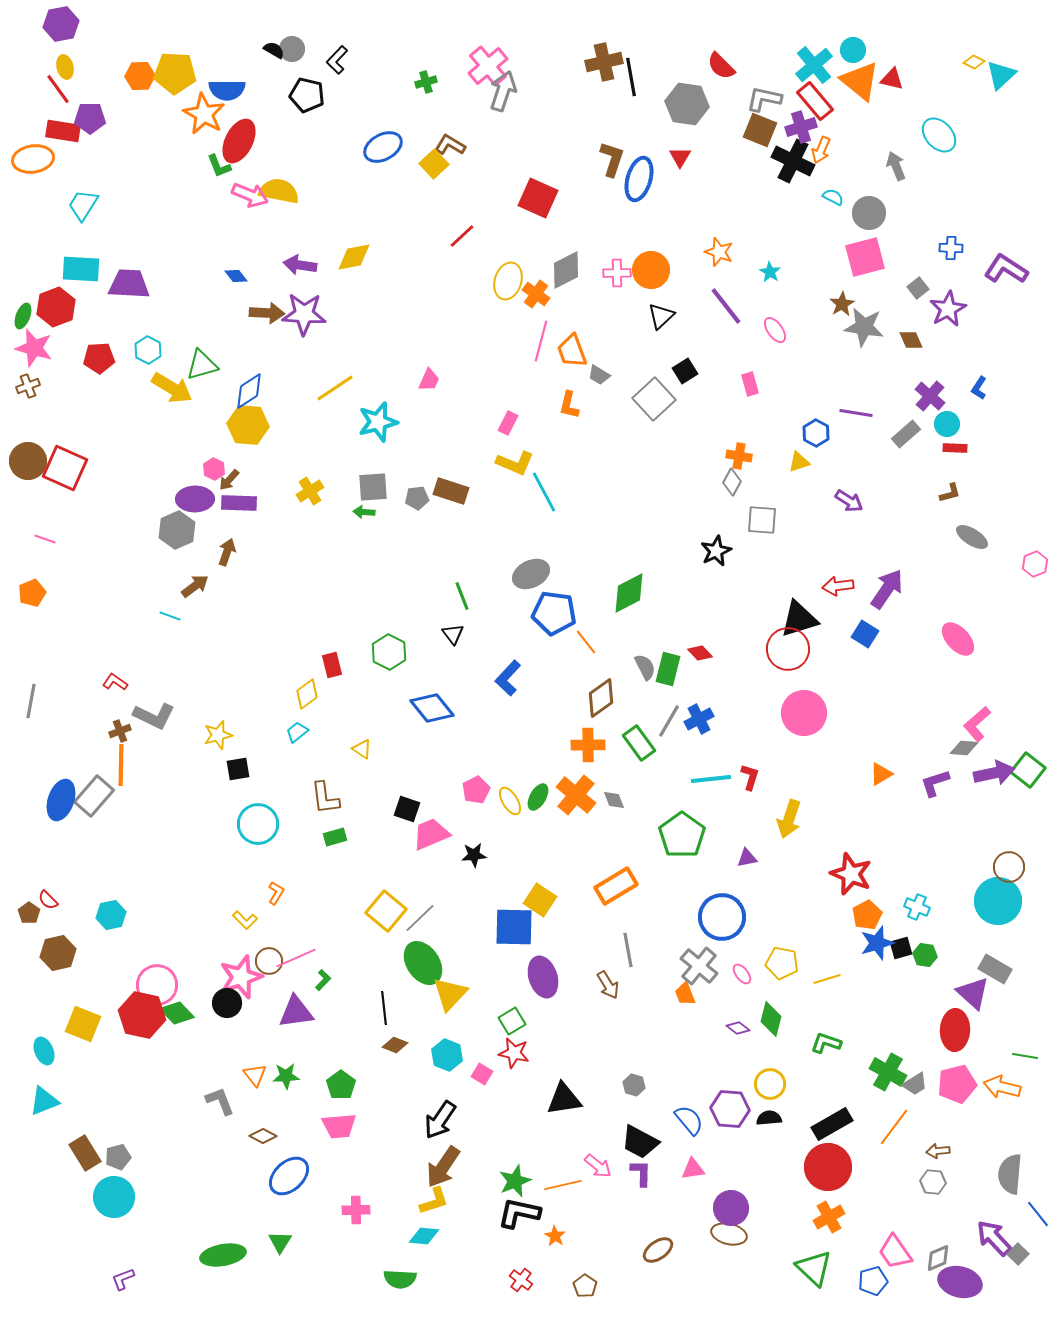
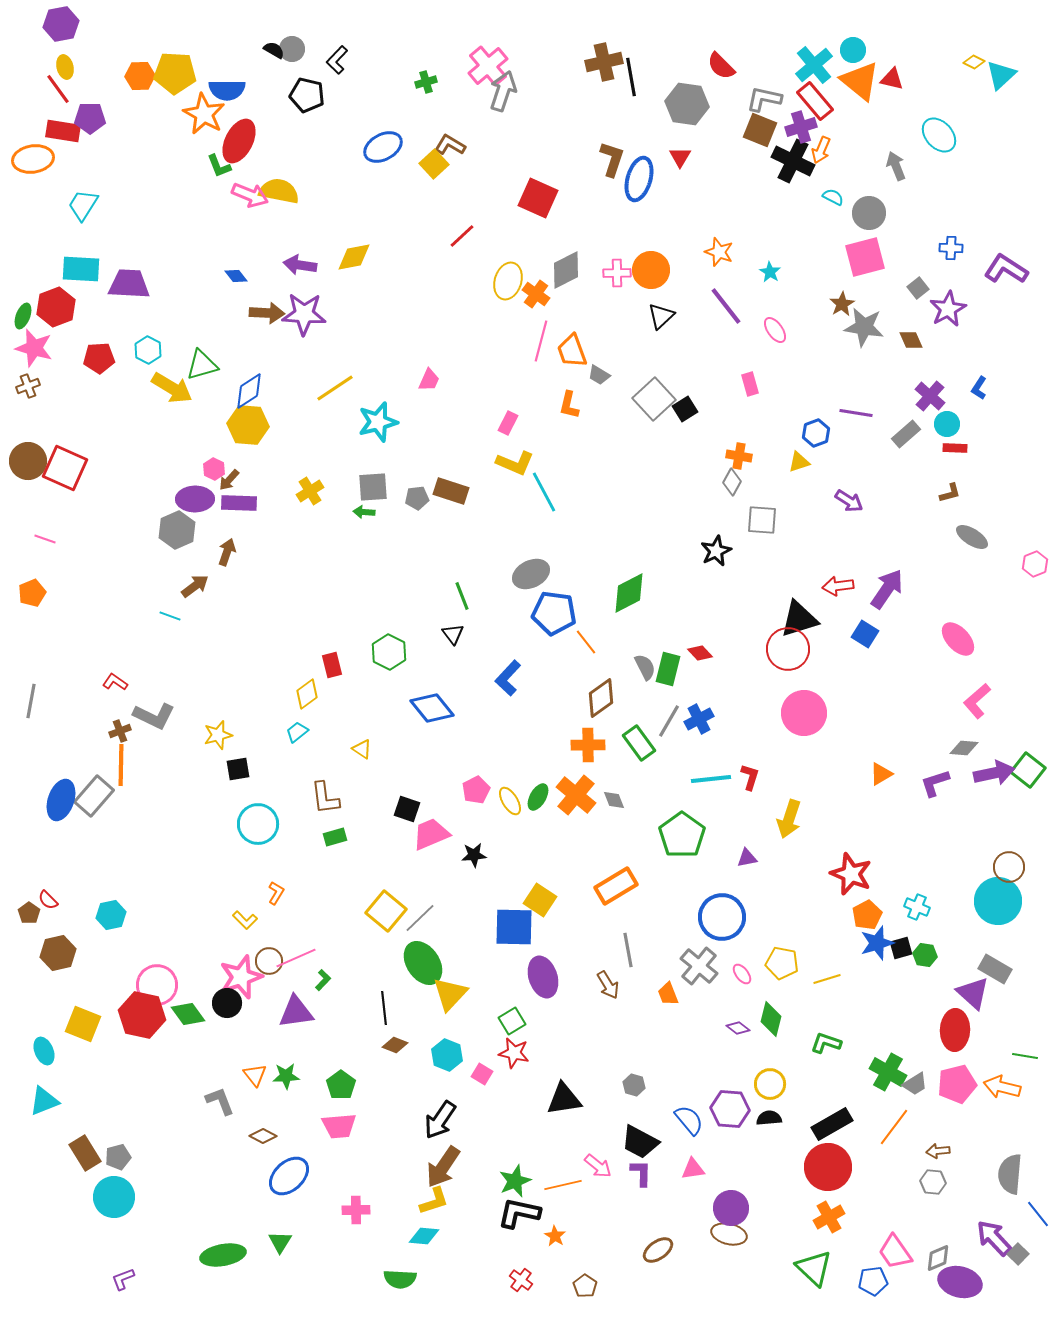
black square at (685, 371): moved 38 px down
blue hexagon at (816, 433): rotated 12 degrees clockwise
pink L-shape at (977, 724): moved 23 px up
orange trapezoid at (685, 994): moved 17 px left
green diamond at (177, 1013): moved 11 px right, 1 px down; rotated 8 degrees clockwise
blue pentagon at (873, 1281): rotated 8 degrees clockwise
